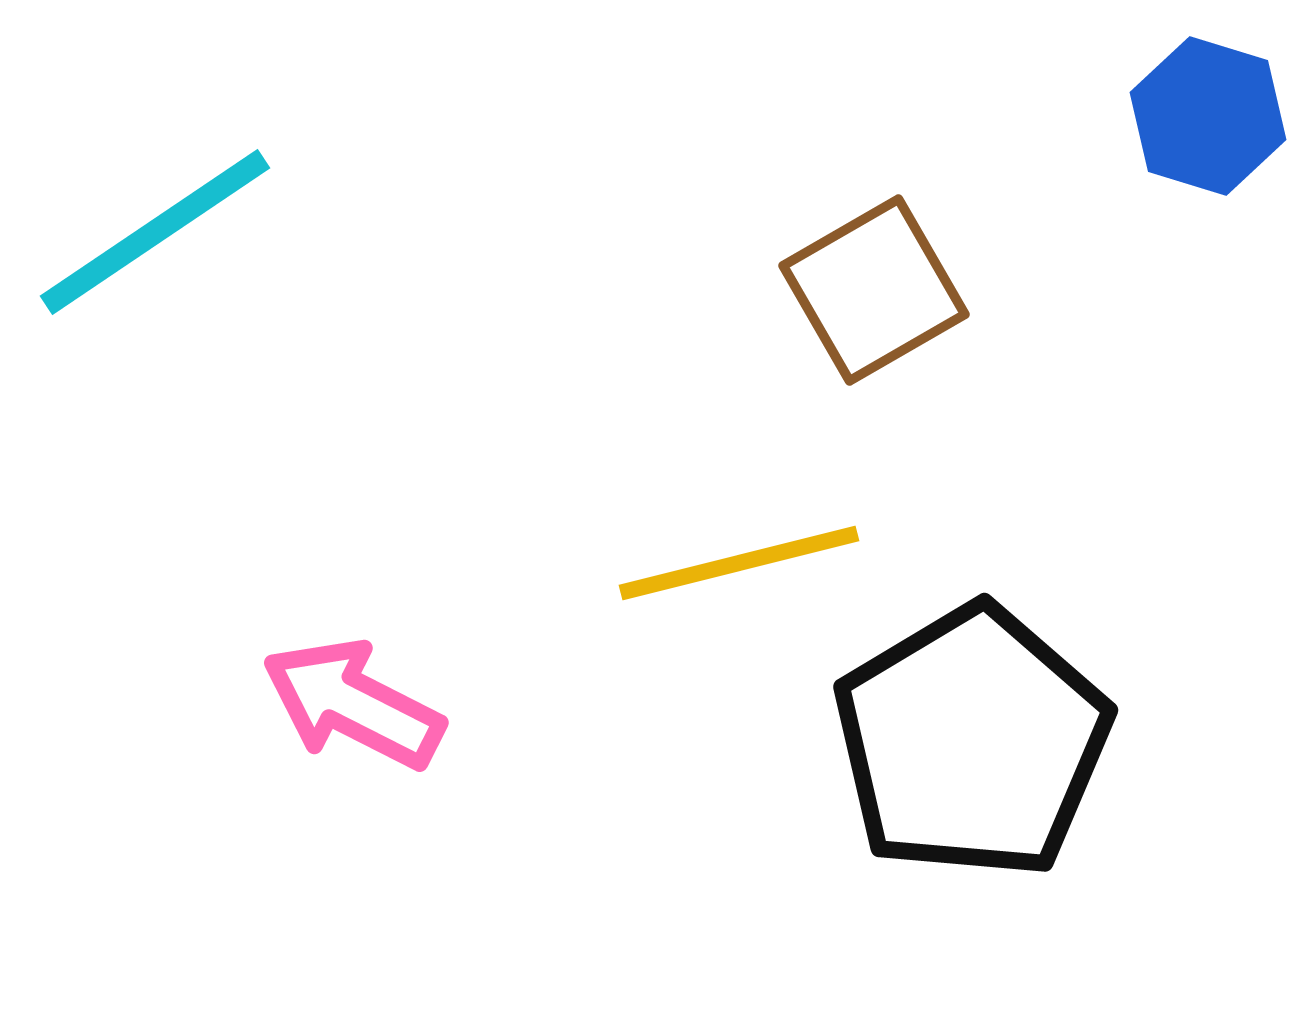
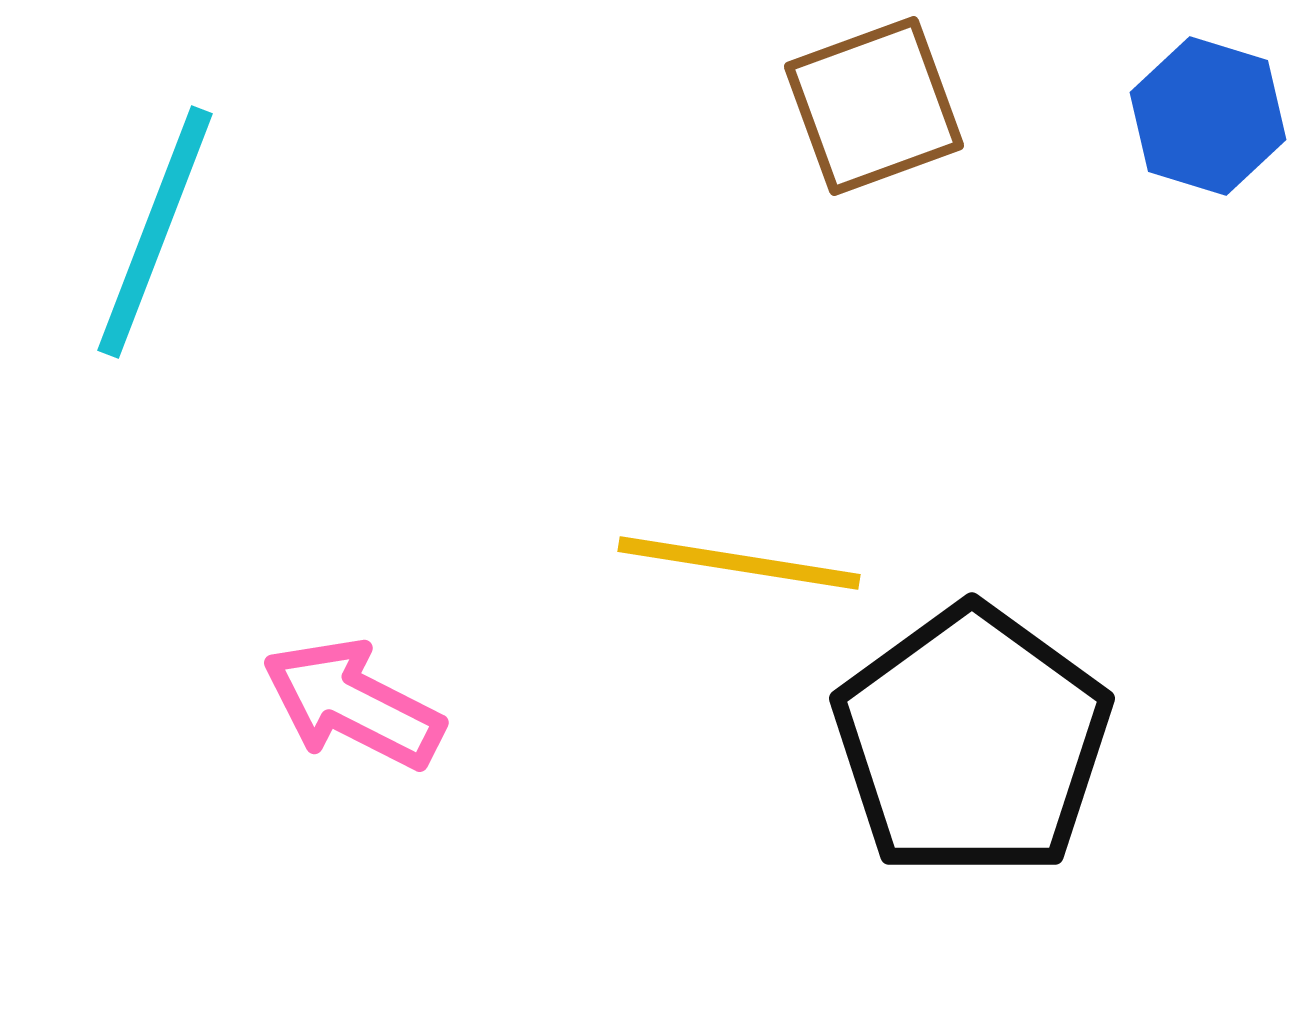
cyan line: rotated 35 degrees counterclockwise
brown square: moved 184 px up; rotated 10 degrees clockwise
yellow line: rotated 23 degrees clockwise
black pentagon: rotated 5 degrees counterclockwise
